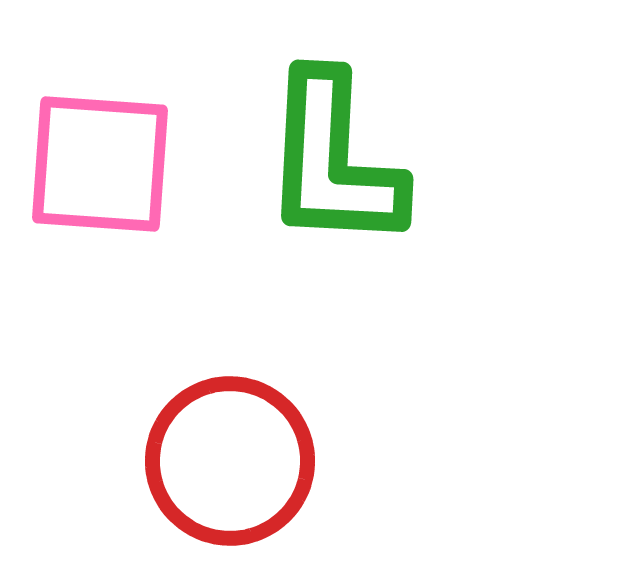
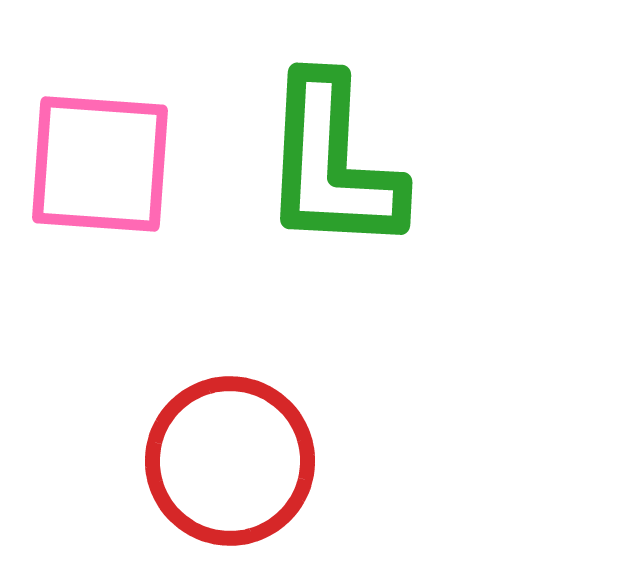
green L-shape: moved 1 px left, 3 px down
